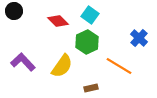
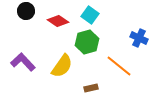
black circle: moved 12 px right
red diamond: rotated 10 degrees counterclockwise
blue cross: rotated 18 degrees counterclockwise
green hexagon: rotated 10 degrees clockwise
orange line: rotated 8 degrees clockwise
